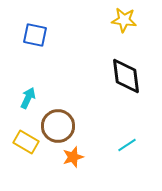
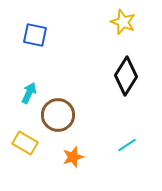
yellow star: moved 1 px left, 2 px down; rotated 15 degrees clockwise
black diamond: rotated 39 degrees clockwise
cyan arrow: moved 1 px right, 5 px up
brown circle: moved 11 px up
yellow rectangle: moved 1 px left, 1 px down
